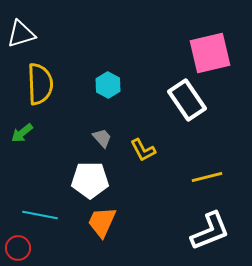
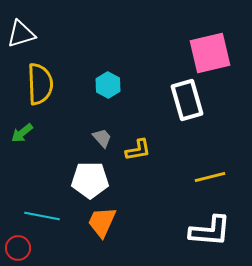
white rectangle: rotated 18 degrees clockwise
yellow L-shape: moved 5 px left; rotated 72 degrees counterclockwise
yellow line: moved 3 px right
cyan line: moved 2 px right, 1 px down
white L-shape: rotated 27 degrees clockwise
